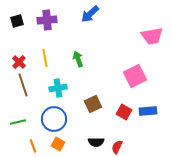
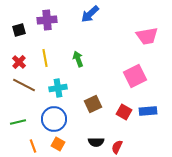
black square: moved 2 px right, 9 px down
pink trapezoid: moved 5 px left
brown line: moved 1 px right; rotated 45 degrees counterclockwise
